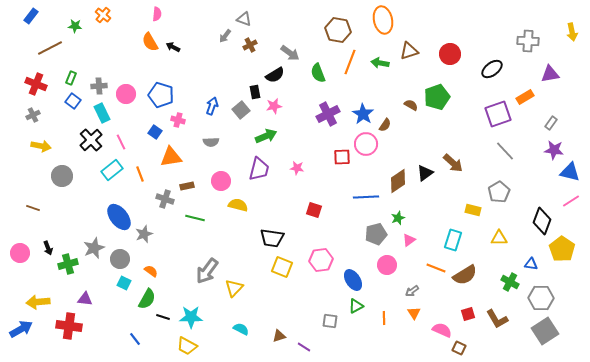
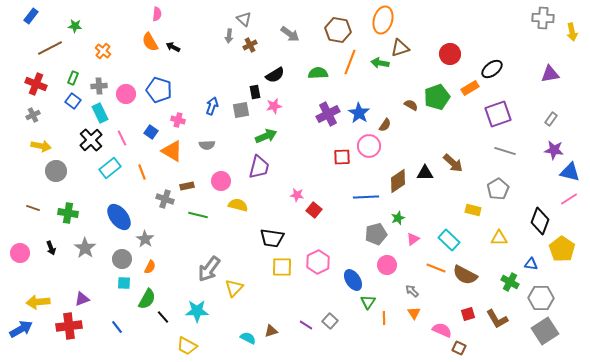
orange cross at (103, 15): moved 36 px down
gray triangle at (244, 19): rotated 21 degrees clockwise
orange ellipse at (383, 20): rotated 28 degrees clockwise
gray arrow at (225, 36): moved 4 px right; rotated 32 degrees counterclockwise
gray cross at (528, 41): moved 15 px right, 23 px up
brown triangle at (409, 51): moved 9 px left, 3 px up
gray arrow at (290, 53): moved 19 px up
green semicircle at (318, 73): rotated 108 degrees clockwise
green rectangle at (71, 78): moved 2 px right
blue pentagon at (161, 95): moved 2 px left, 5 px up
orange rectangle at (525, 97): moved 55 px left, 9 px up
gray square at (241, 110): rotated 30 degrees clockwise
cyan rectangle at (102, 113): moved 2 px left
blue star at (363, 114): moved 4 px left, 1 px up
gray rectangle at (551, 123): moved 4 px up
blue square at (155, 132): moved 4 px left
pink line at (121, 142): moved 1 px right, 4 px up
gray semicircle at (211, 142): moved 4 px left, 3 px down
pink circle at (366, 144): moved 3 px right, 2 px down
gray line at (505, 151): rotated 30 degrees counterclockwise
orange triangle at (171, 157): moved 1 px right, 6 px up; rotated 40 degrees clockwise
pink star at (297, 168): moved 27 px down
purple trapezoid at (259, 169): moved 2 px up
cyan rectangle at (112, 170): moved 2 px left, 2 px up
black triangle at (425, 173): rotated 36 degrees clockwise
orange line at (140, 174): moved 2 px right, 2 px up
gray circle at (62, 176): moved 6 px left, 5 px up
gray pentagon at (499, 192): moved 1 px left, 3 px up
pink line at (571, 201): moved 2 px left, 2 px up
red square at (314, 210): rotated 21 degrees clockwise
green line at (195, 218): moved 3 px right, 3 px up
black diamond at (542, 221): moved 2 px left
gray star at (144, 234): moved 1 px right, 5 px down; rotated 18 degrees counterclockwise
pink triangle at (409, 240): moved 4 px right, 1 px up
cyan rectangle at (453, 240): moved 4 px left; rotated 65 degrees counterclockwise
black arrow at (48, 248): moved 3 px right
gray star at (94, 248): moved 9 px left; rotated 15 degrees counterclockwise
gray circle at (120, 259): moved 2 px right
pink hexagon at (321, 260): moved 3 px left, 2 px down; rotated 20 degrees counterclockwise
green cross at (68, 264): moved 51 px up; rotated 24 degrees clockwise
yellow square at (282, 267): rotated 20 degrees counterclockwise
orange semicircle at (151, 271): moved 1 px left, 4 px up; rotated 80 degrees clockwise
gray arrow at (207, 271): moved 2 px right, 2 px up
brown semicircle at (465, 275): rotated 60 degrees clockwise
cyan square at (124, 283): rotated 24 degrees counterclockwise
gray arrow at (412, 291): rotated 80 degrees clockwise
purple triangle at (85, 299): moved 3 px left; rotated 28 degrees counterclockwise
green triangle at (356, 306): moved 12 px right, 4 px up; rotated 28 degrees counterclockwise
black line at (163, 317): rotated 32 degrees clockwise
cyan star at (191, 317): moved 6 px right, 6 px up
gray square at (330, 321): rotated 35 degrees clockwise
red cross at (69, 326): rotated 15 degrees counterclockwise
cyan semicircle at (241, 329): moved 7 px right, 9 px down
brown triangle at (279, 336): moved 8 px left, 5 px up
blue line at (135, 339): moved 18 px left, 12 px up
purple line at (304, 347): moved 2 px right, 22 px up
